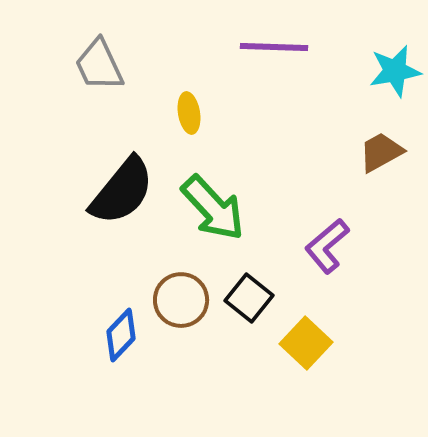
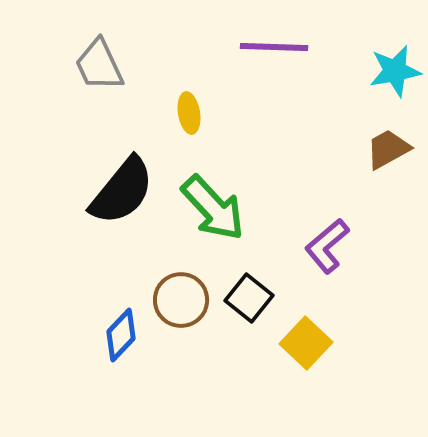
brown trapezoid: moved 7 px right, 3 px up
